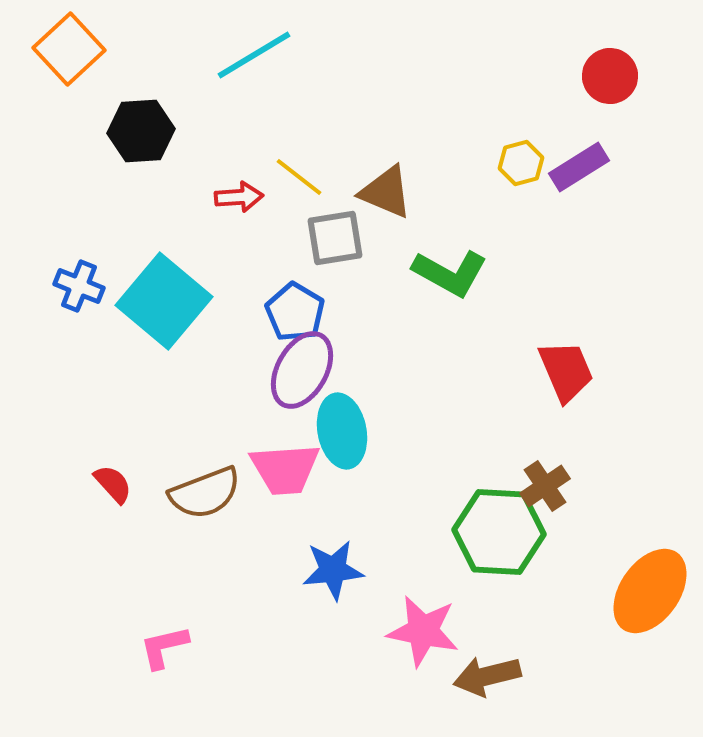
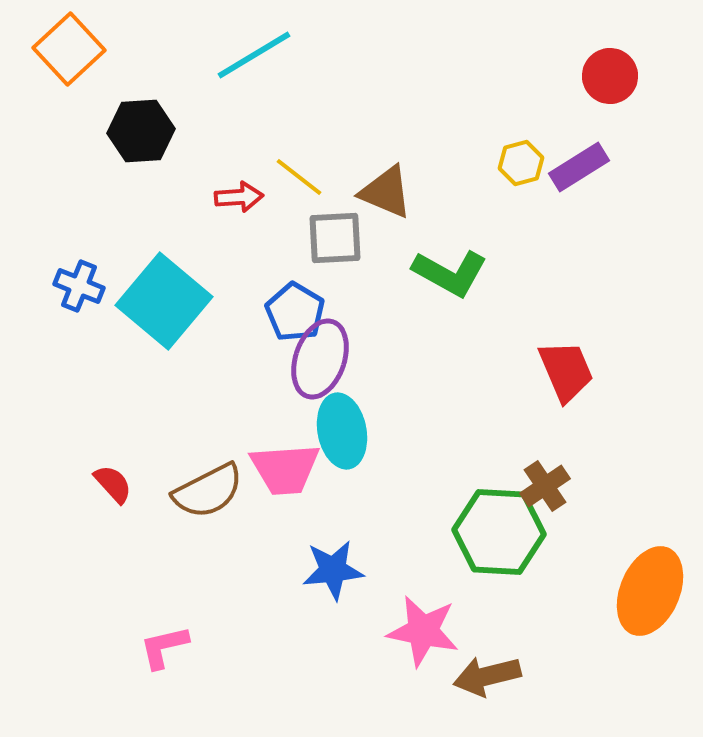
gray square: rotated 6 degrees clockwise
purple ellipse: moved 18 px right, 11 px up; rotated 10 degrees counterclockwise
brown semicircle: moved 3 px right, 2 px up; rotated 6 degrees counterclockwise
orange ellipse: rotated 12 degrees counterclockwise
